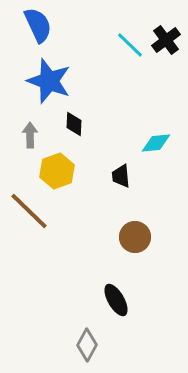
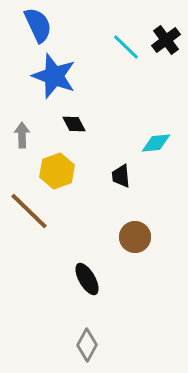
cyan line: moved 4 px left, 2 px down
blue star: moved 5 px right, 5 px up
black diamond: rotated 30 degrees counterclockwise
gray arrow: moved 8 px left
black ellipse: moved 29 px left, 21 px up
